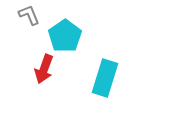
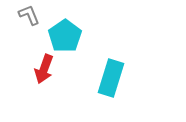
cyan rectangle: moved 6 px right
